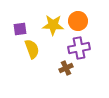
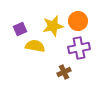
yellow star: moved 1 px down; rotated 15 degrees counterclockwise
purple square: rotated 16 degrees counterclockwise
yellow semicircle: moved 3 px right, 3 px up; rotated 60 degrees counterclockwise
brown cross: moved 2 px left, 4 px down
